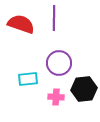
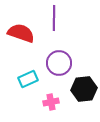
red semicircle: moved 9 px down
cyan rectangle: rotated 18 degrees counterclockwise
pink cross: moved 5 px left, 5 px down; rotated 14 degrees counterclockwise
